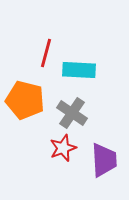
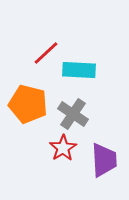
red line: rotated 32 degrees clockwise
orange pentagon: moved 3 px right, 4 px down
gray cross: moved 1 px right, 1 px down
red star: rotated 12 degrees counterclockwise
